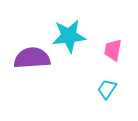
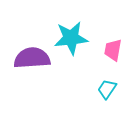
cyan star: moved 2 px right, 2 px down
